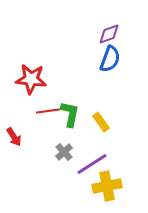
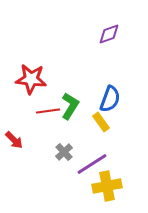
blue semicircle: moved 40 px down
green L-shape: moved 8 px up; rotated 20 degrees clockwise
red arrow: moved 3 px down; rotated 12 degrees counterclockwise
